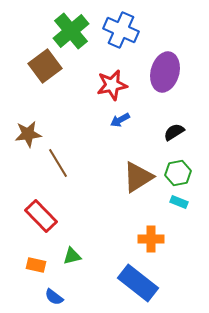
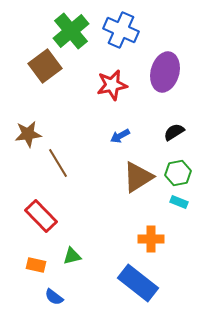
blue arrow: moved 16 px down
